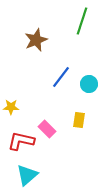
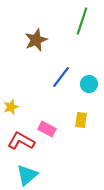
yellow star: rotated 21 degrees counterclockwise
yellow rectangle: moved 2 px right
pink rectangle: rotated 18 degrees counterclockwise
red L-shape: rotated 16 degrees clockwise
